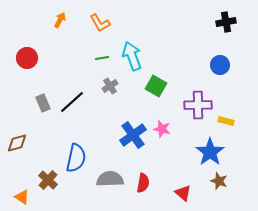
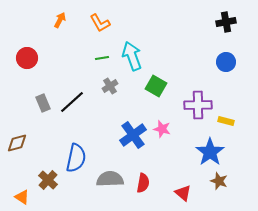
blue circle: moved 6 px right, 3 px up
